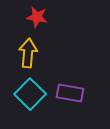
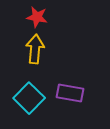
yellow arrow: moved 7 px right, 4 px up
cyan square: moved 1 px left, 4 px down
